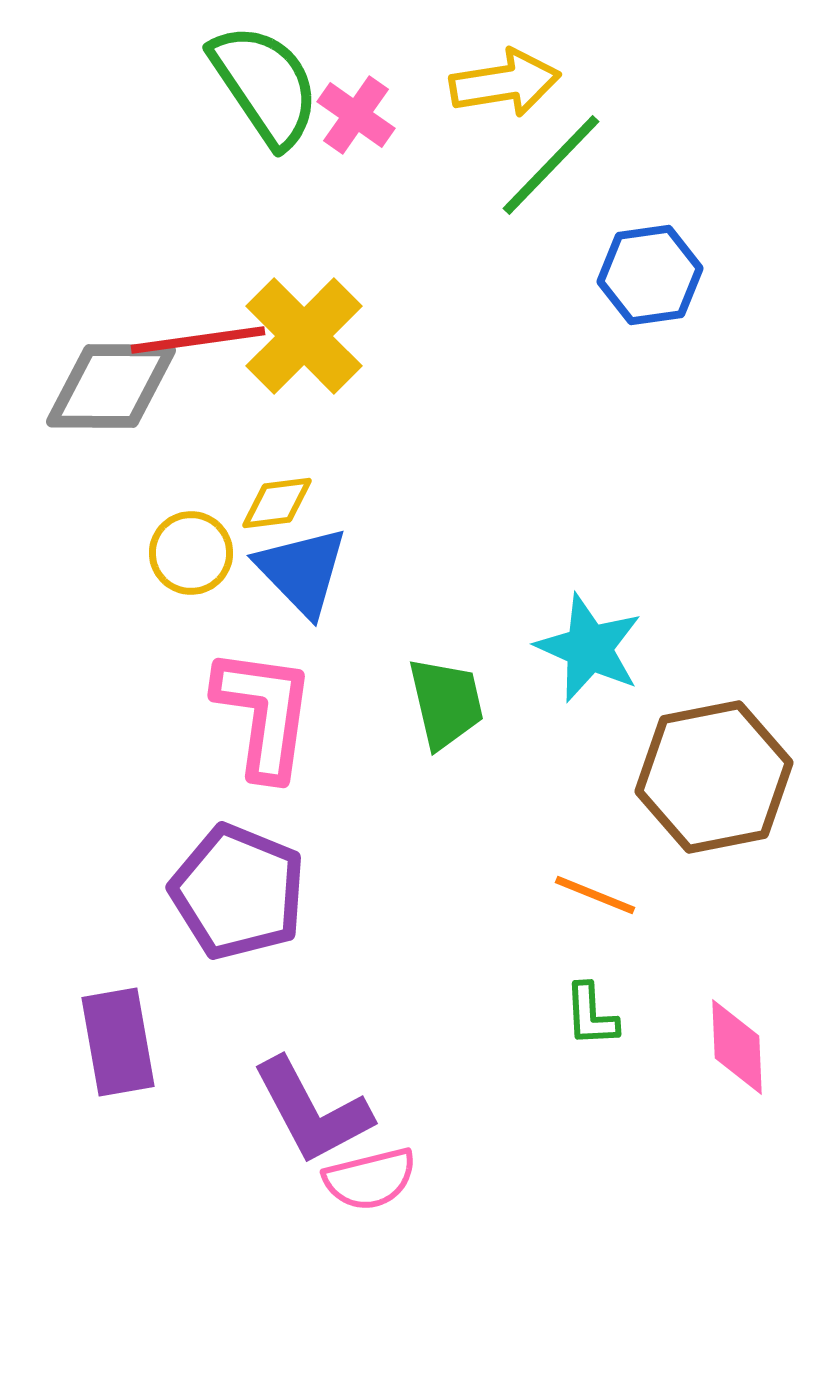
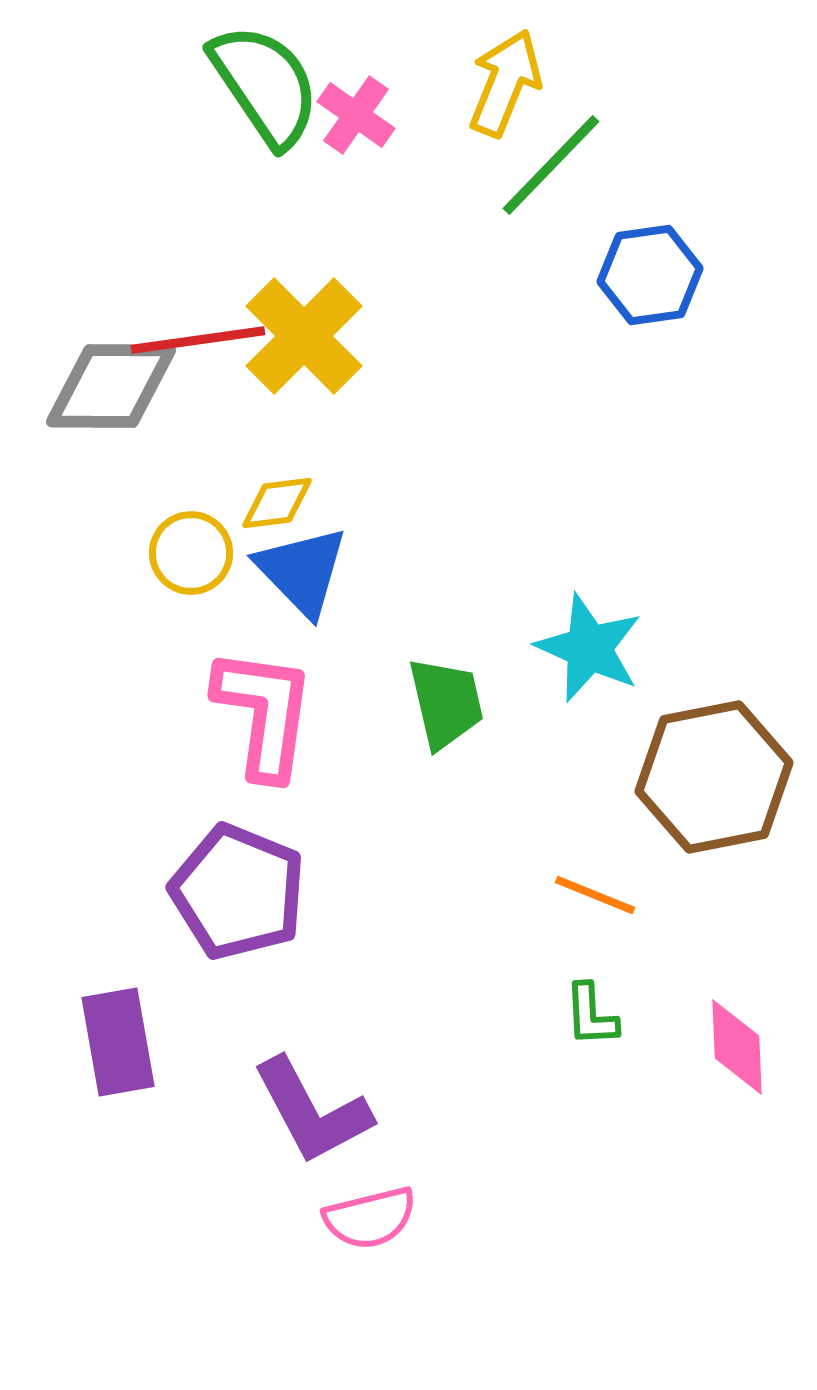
yellow arrow: rotated 59 degrees counterclockwise
pink semicircle: moved 39 px down
